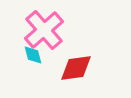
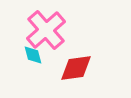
pink cross: moved 2 px right
